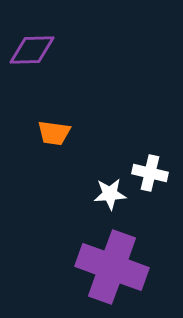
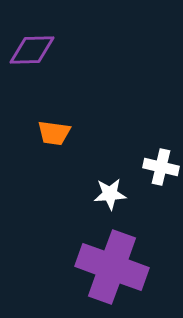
white cross: moved 11 px right, 6 px up
